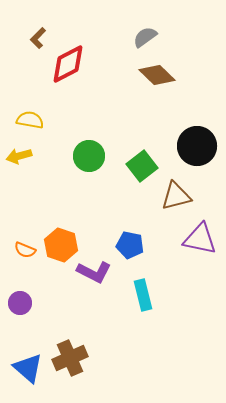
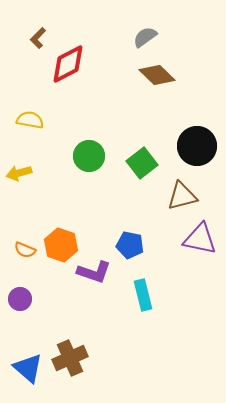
yellow arrow: moved 17 px down
green square: moved 3 px up
brown triangle: moved 6 px right
purple L-shape: rotated 8 degrees counterclockwise
purple circle: moved 4 px up
